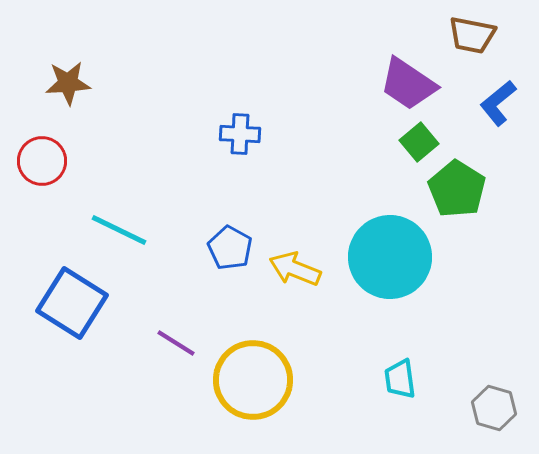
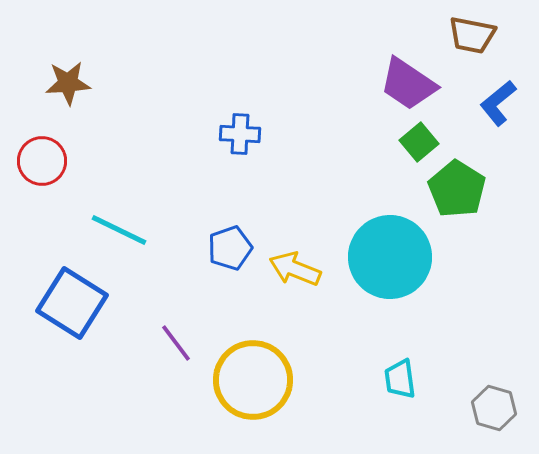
blue pentagon: rotated 24 degrees clockwise
purple line: rotated 21 degrees clockwise
